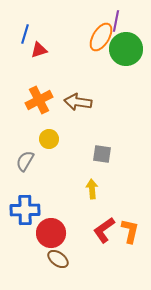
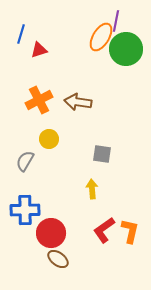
blue line: moved 4 px left
